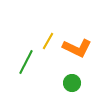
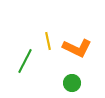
yellow line: rotated 42 degrees counterclockwise
green line: moved 1 px left, 1 px up
